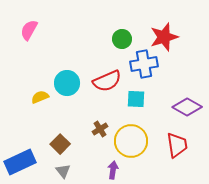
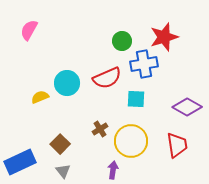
green circle: moved 2 px down
red semicircle: moved 3 px up
